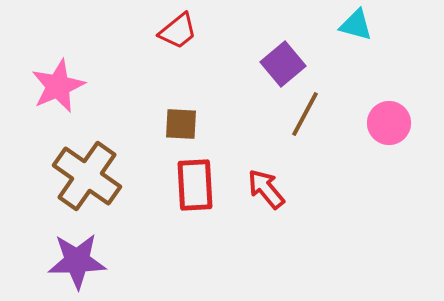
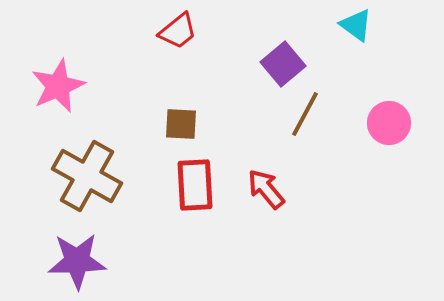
cyan triangle: rotated 21 degrees clockwise
brown cross: rotated 6 degrees counterclockwise
